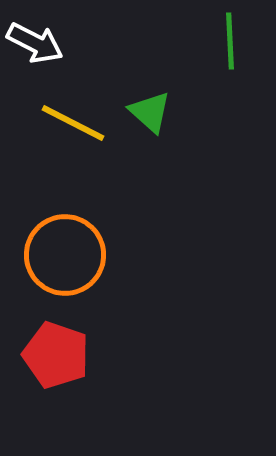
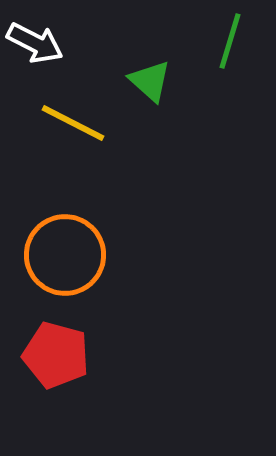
green line: rotated 20 degrees clockwise
green triangle: moved 31 px up
red pentagon: rotated 4 degrees counterclockwise
